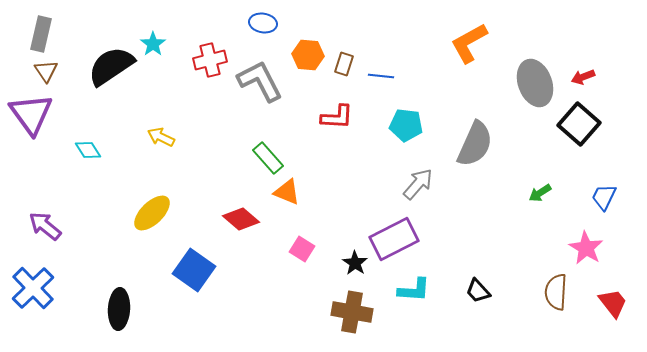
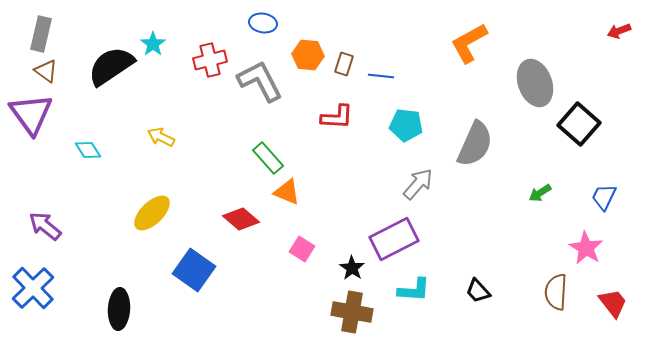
brown triangle: rotated 20 degrees counterclockwise
red arrow: moved 36 px right, 46 px up
black star: moved 3 px left, 5 px down
